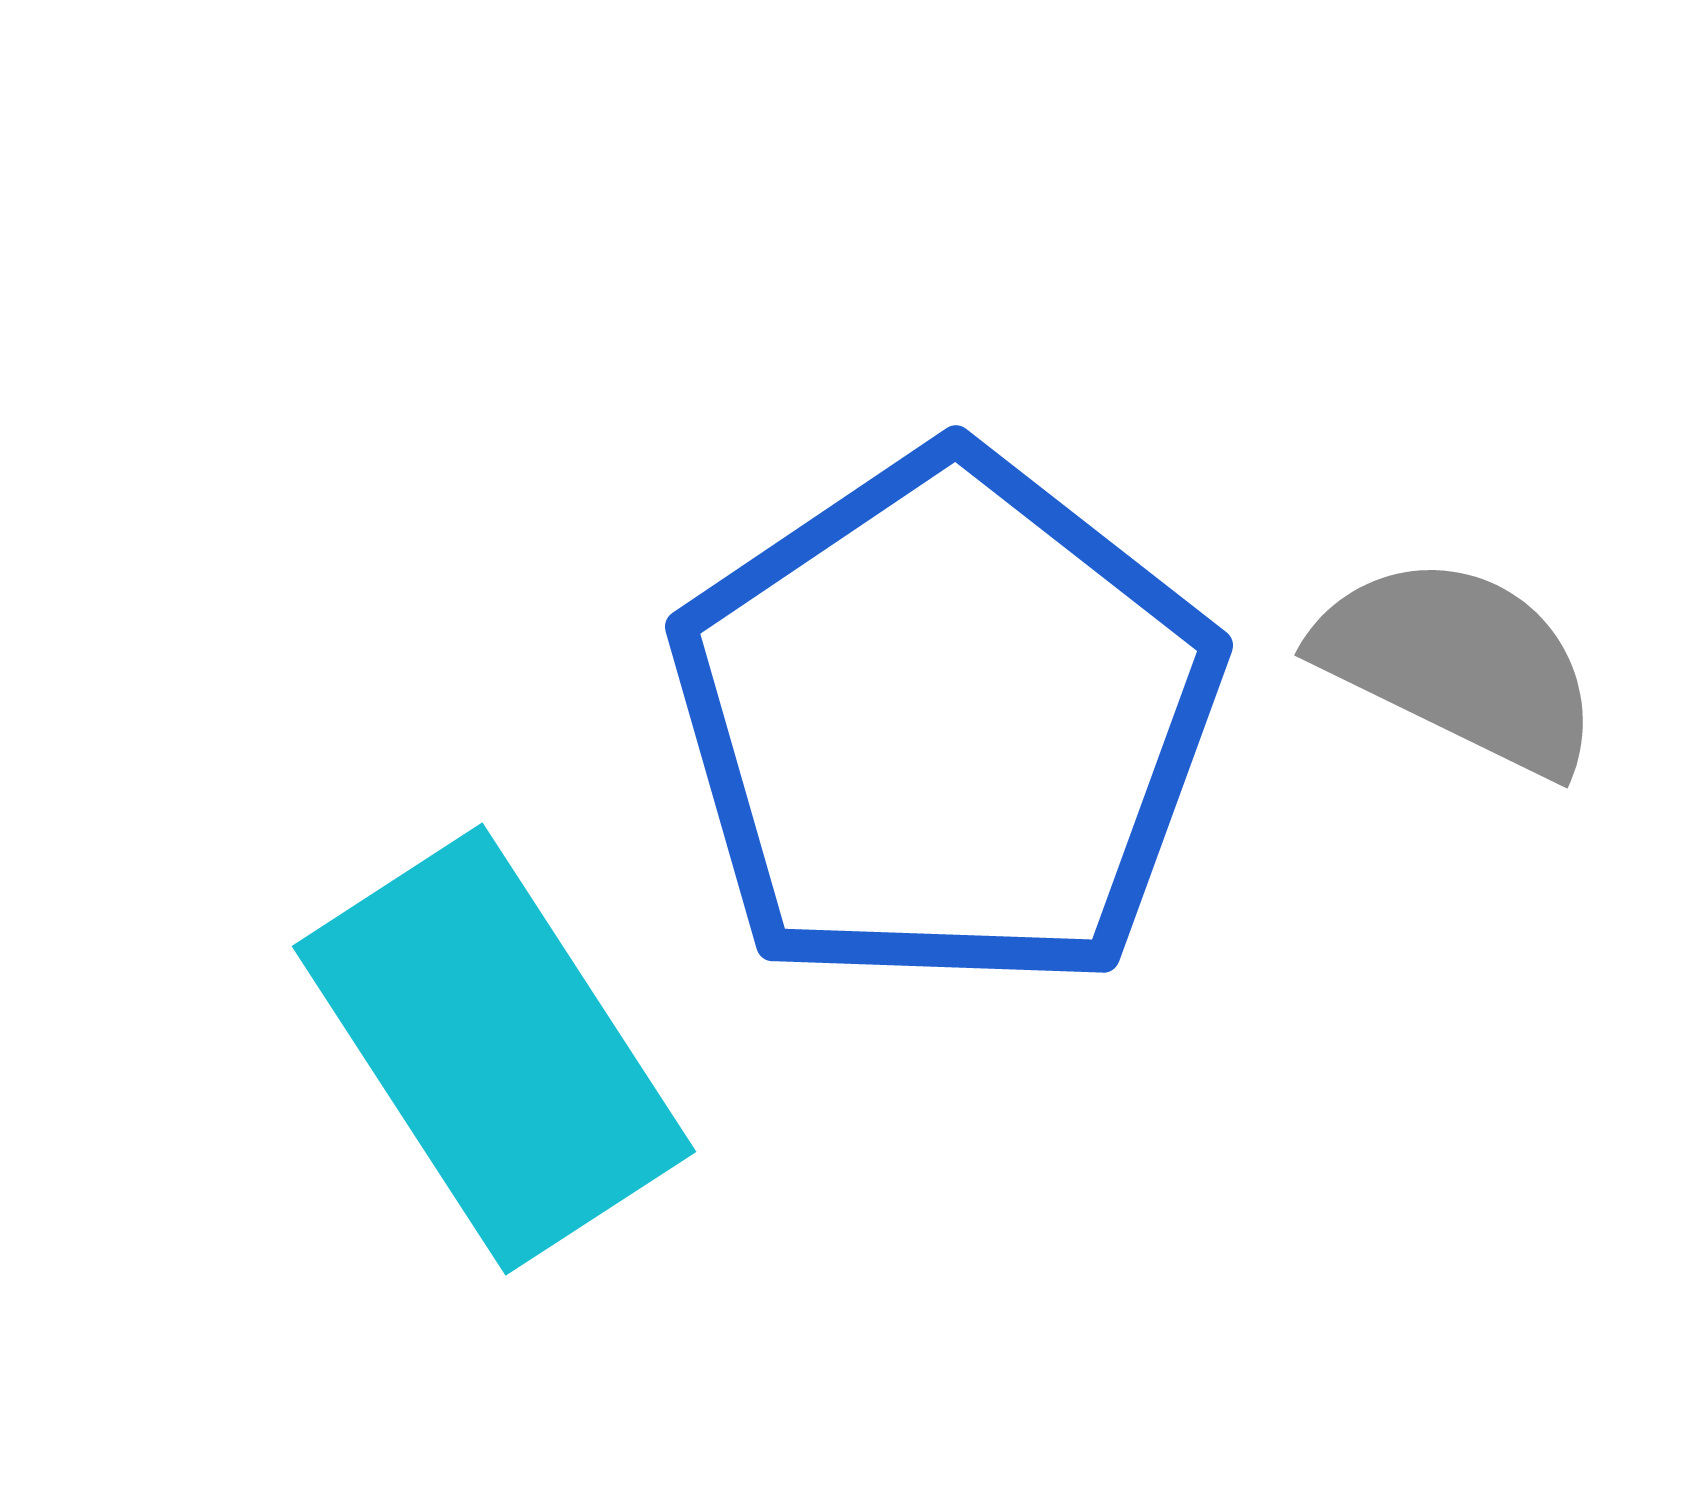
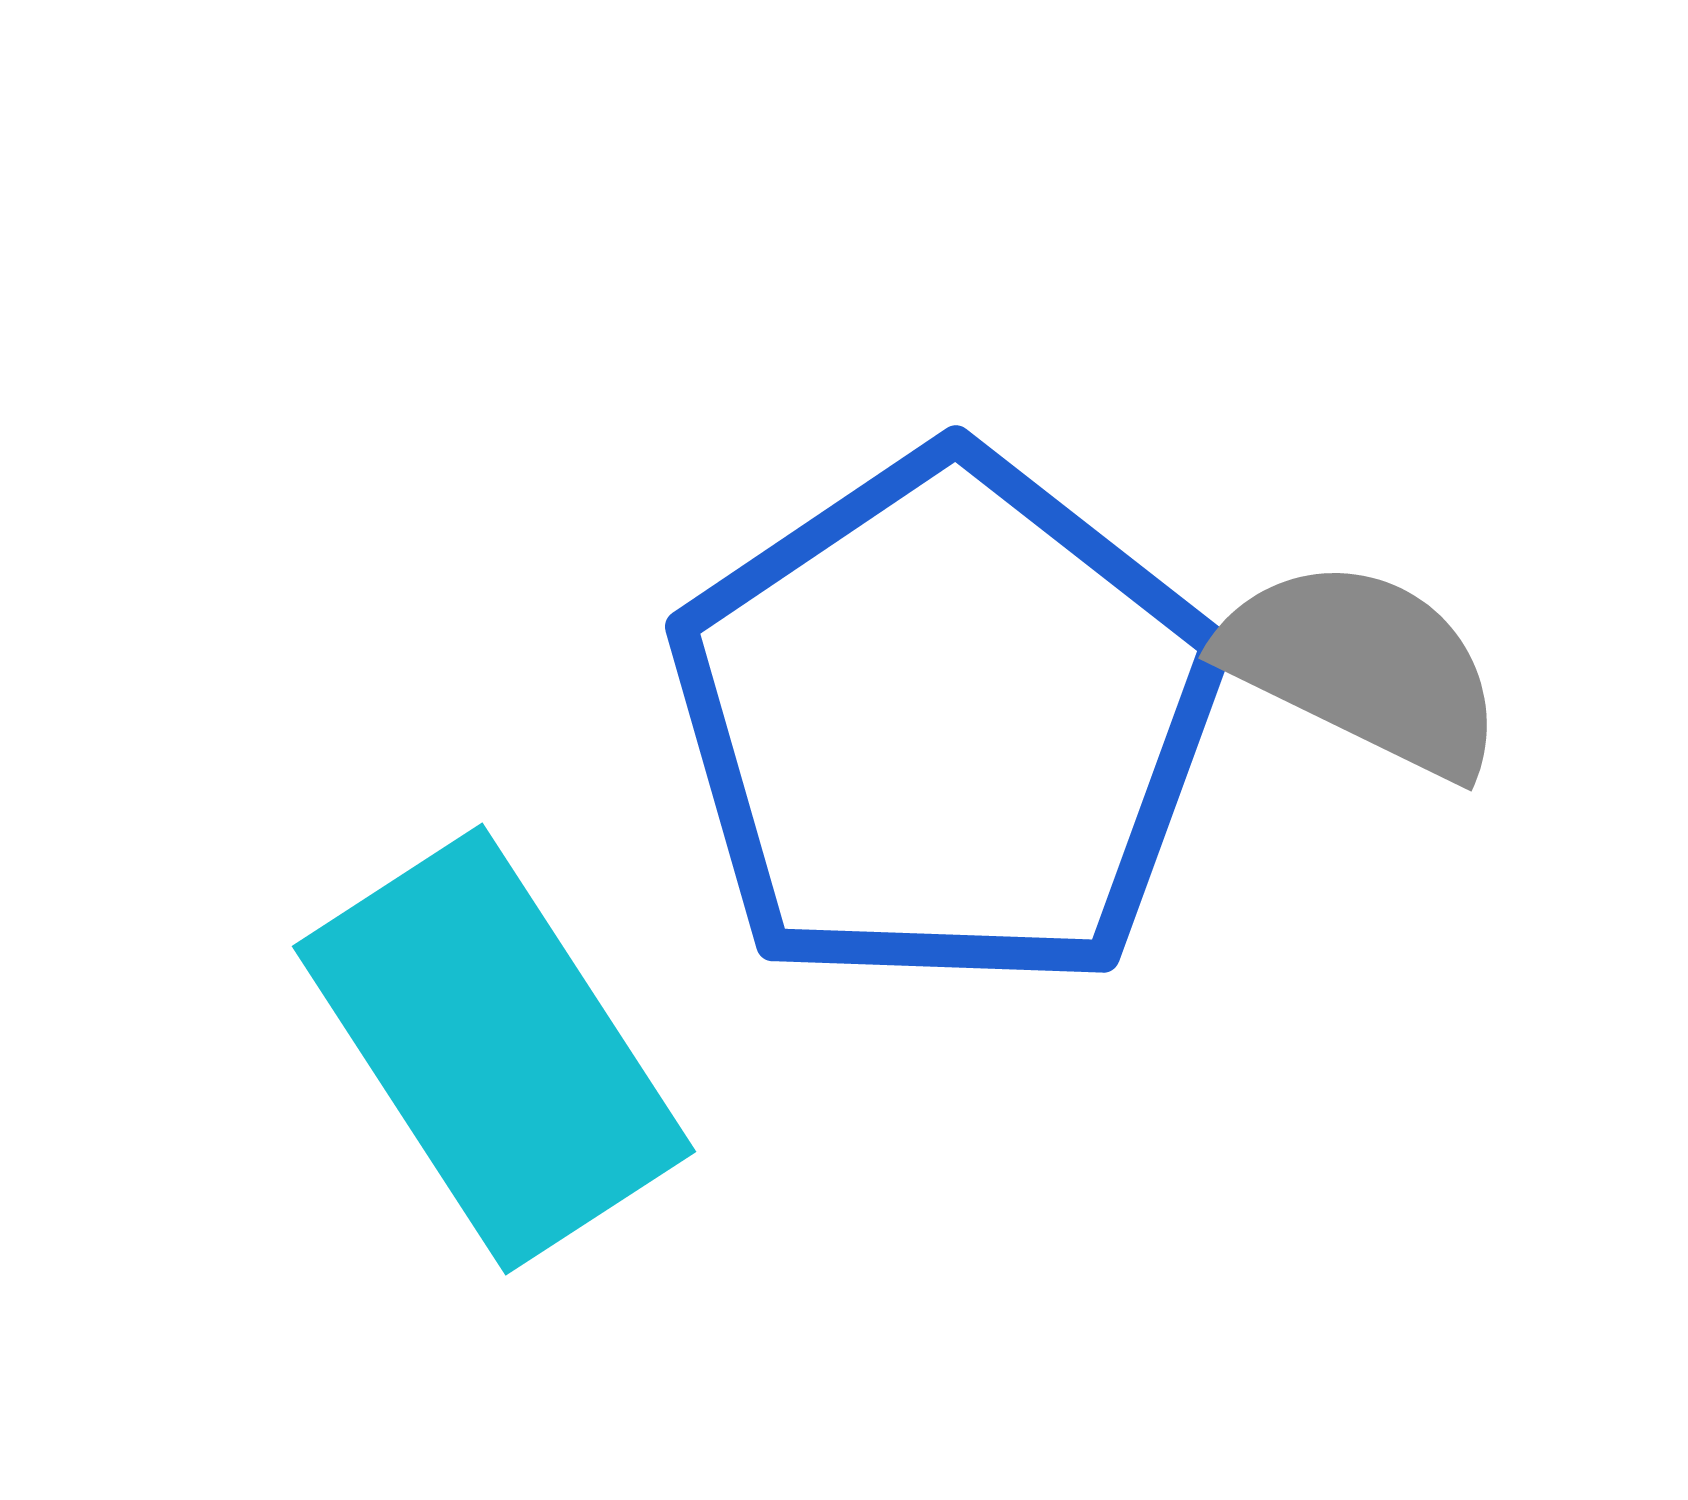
gray semicircle: moved 96 px left, 3 px down
